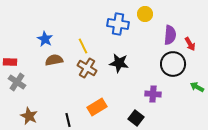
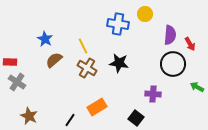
brown semicircle: rotated 30 degrees counterclockwise
black line: moved 2 px right; rotated 48 degrees clockwise
